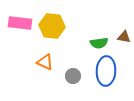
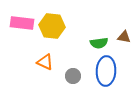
pink rectangle: moved 2 px right
